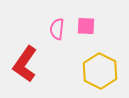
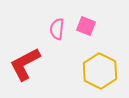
pink square: rotated 18 degrees clockwise
red L-shape: rotated 27 degrees clockwise
